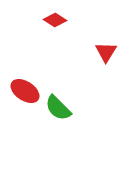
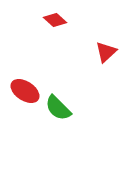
red diamond: rotated 10 degrees clockwise
red triangle: rotated 15 degrees clockwise
